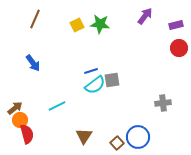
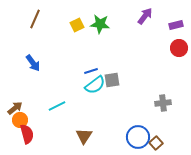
brown square: moved 39 px right
